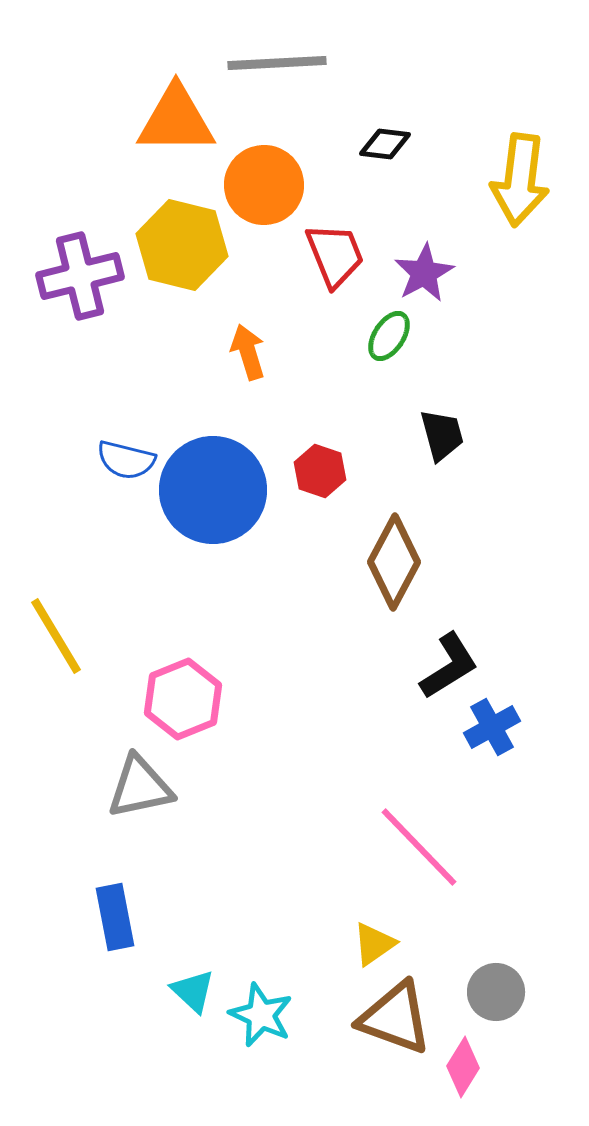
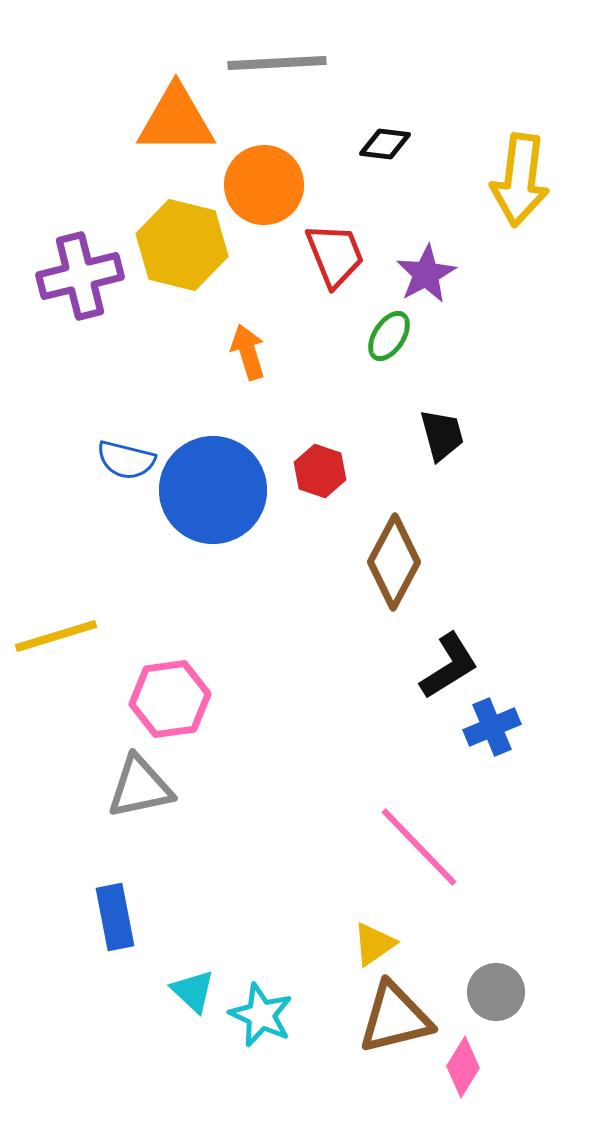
purple star: moved 2 px right, 1 px down
yellow line: rotated 76 degrees counterclockwise
pink hexagon: moved 13 px left; rotated 14 degrees clockwise
blue cross: rotated 6 degrees clockwise
brown triangle: rotated 34 degrees counterclockwise
